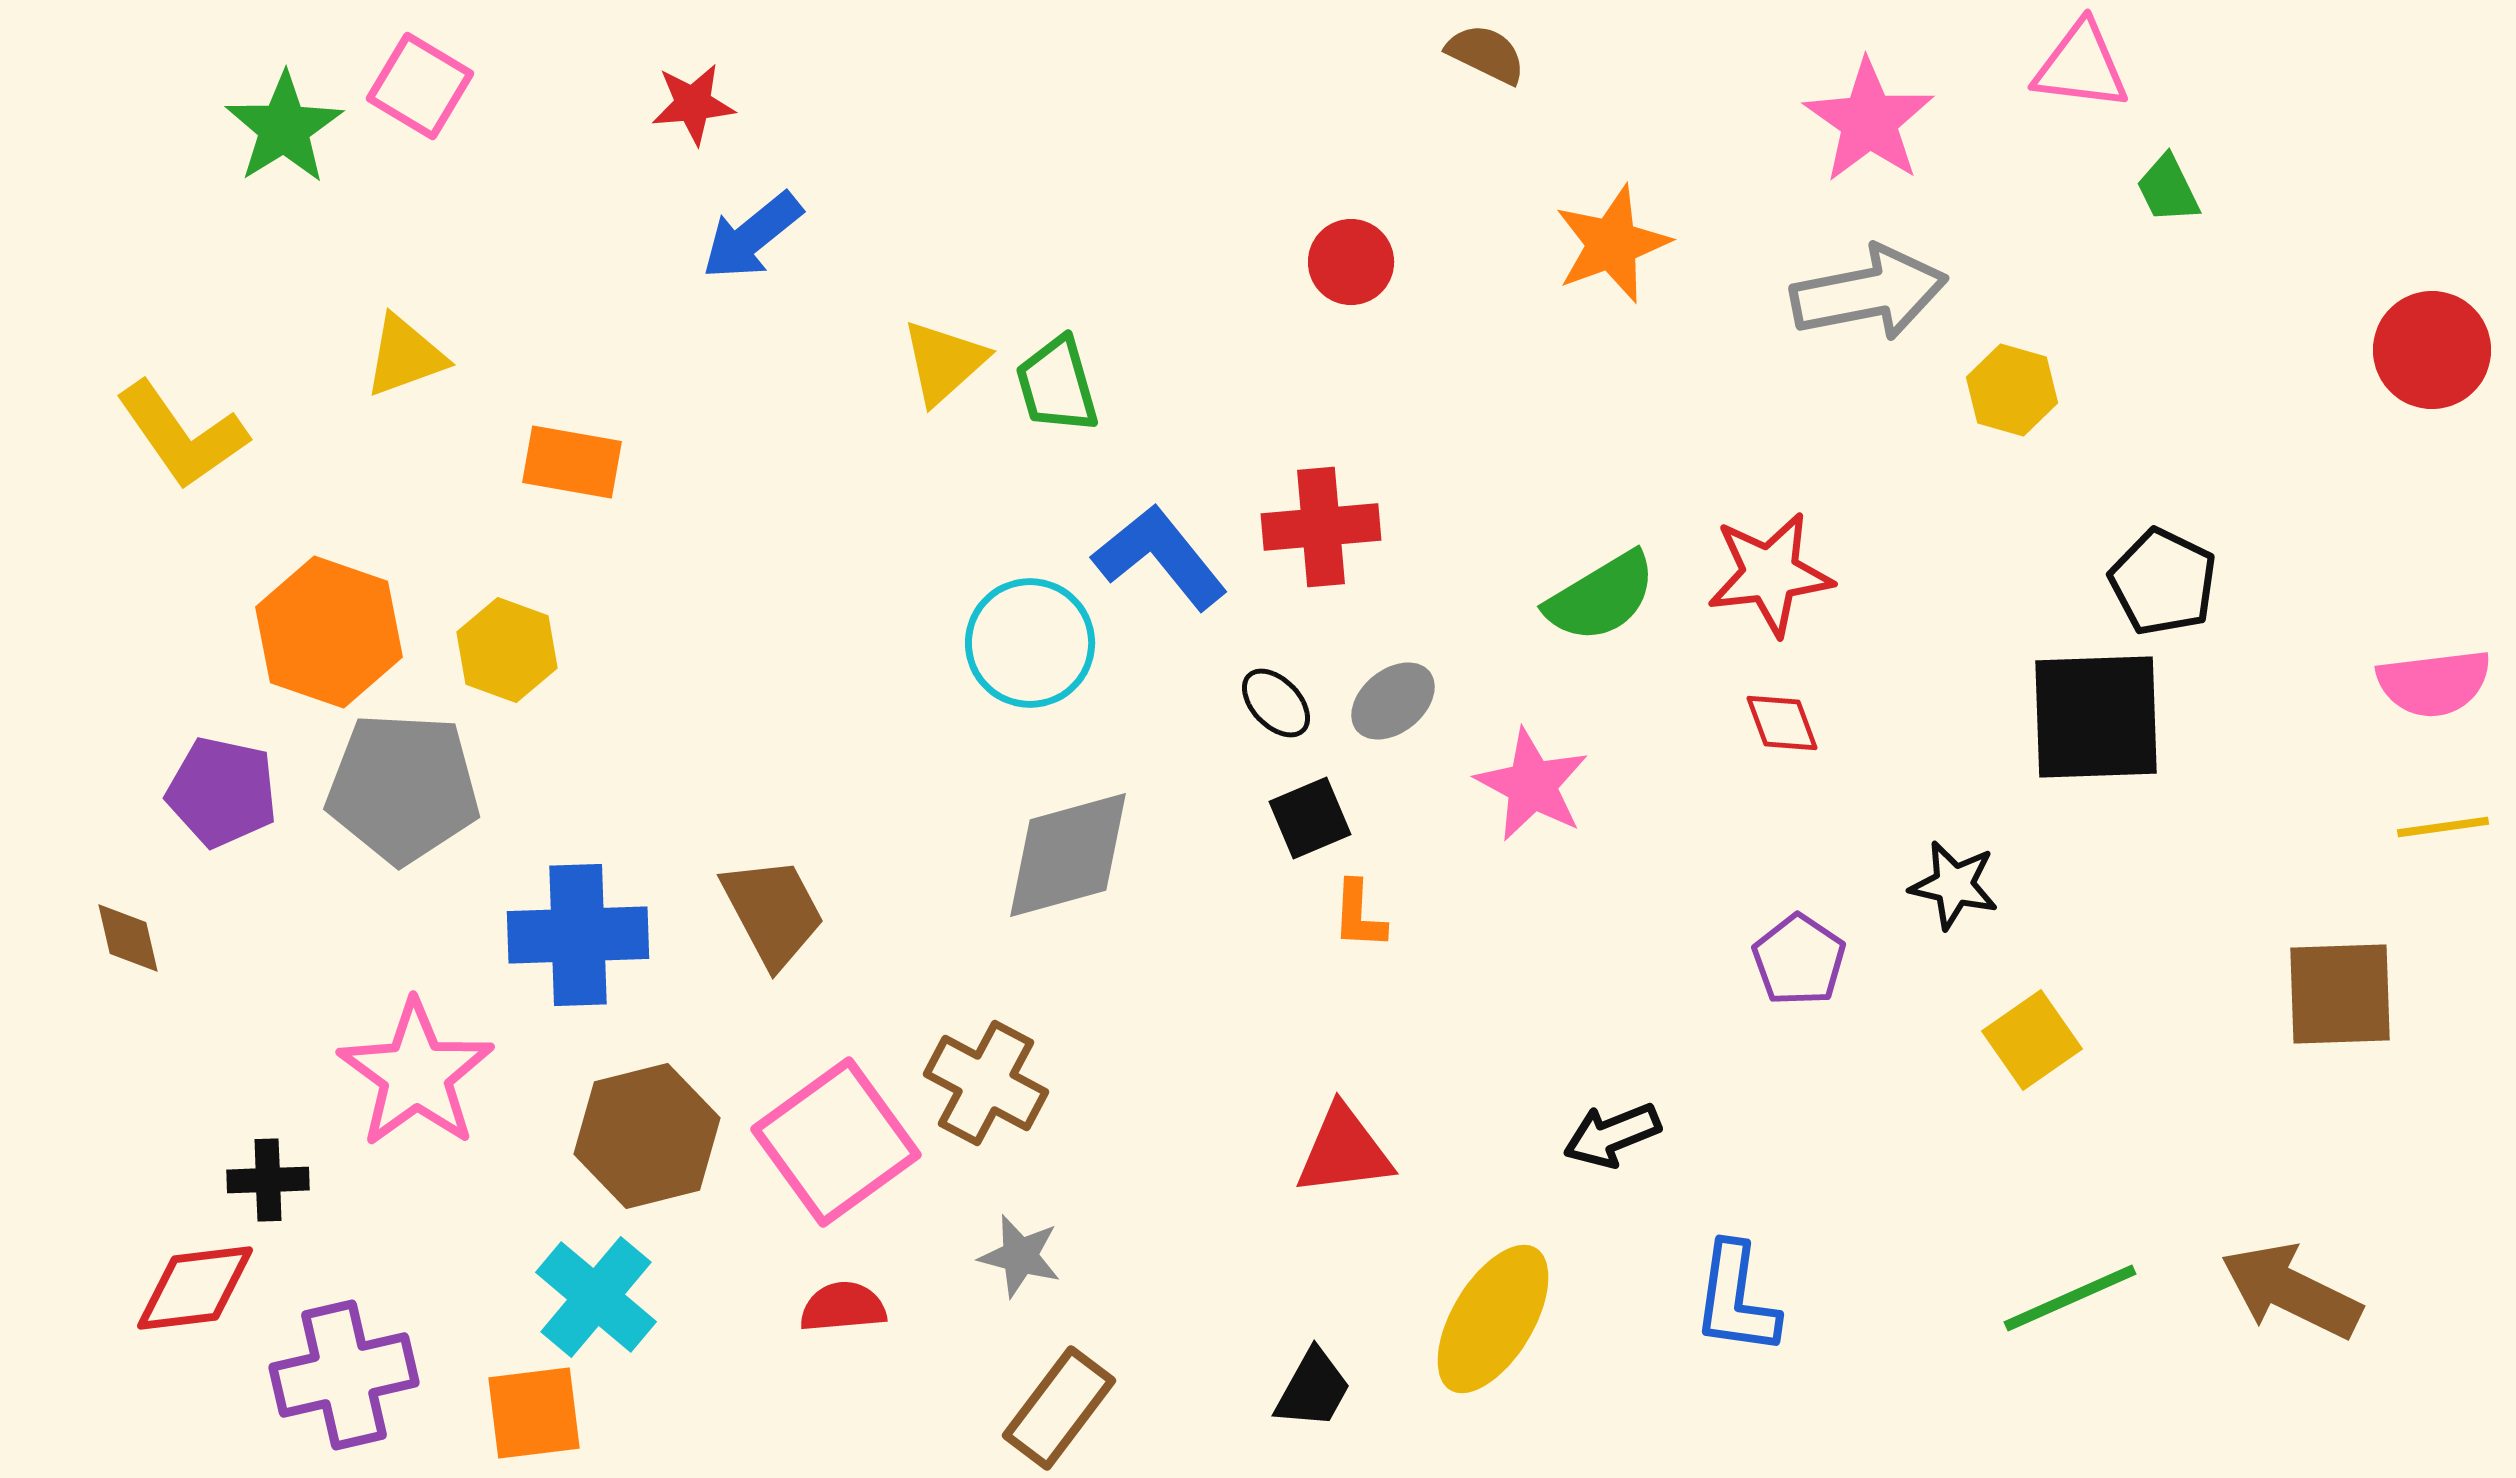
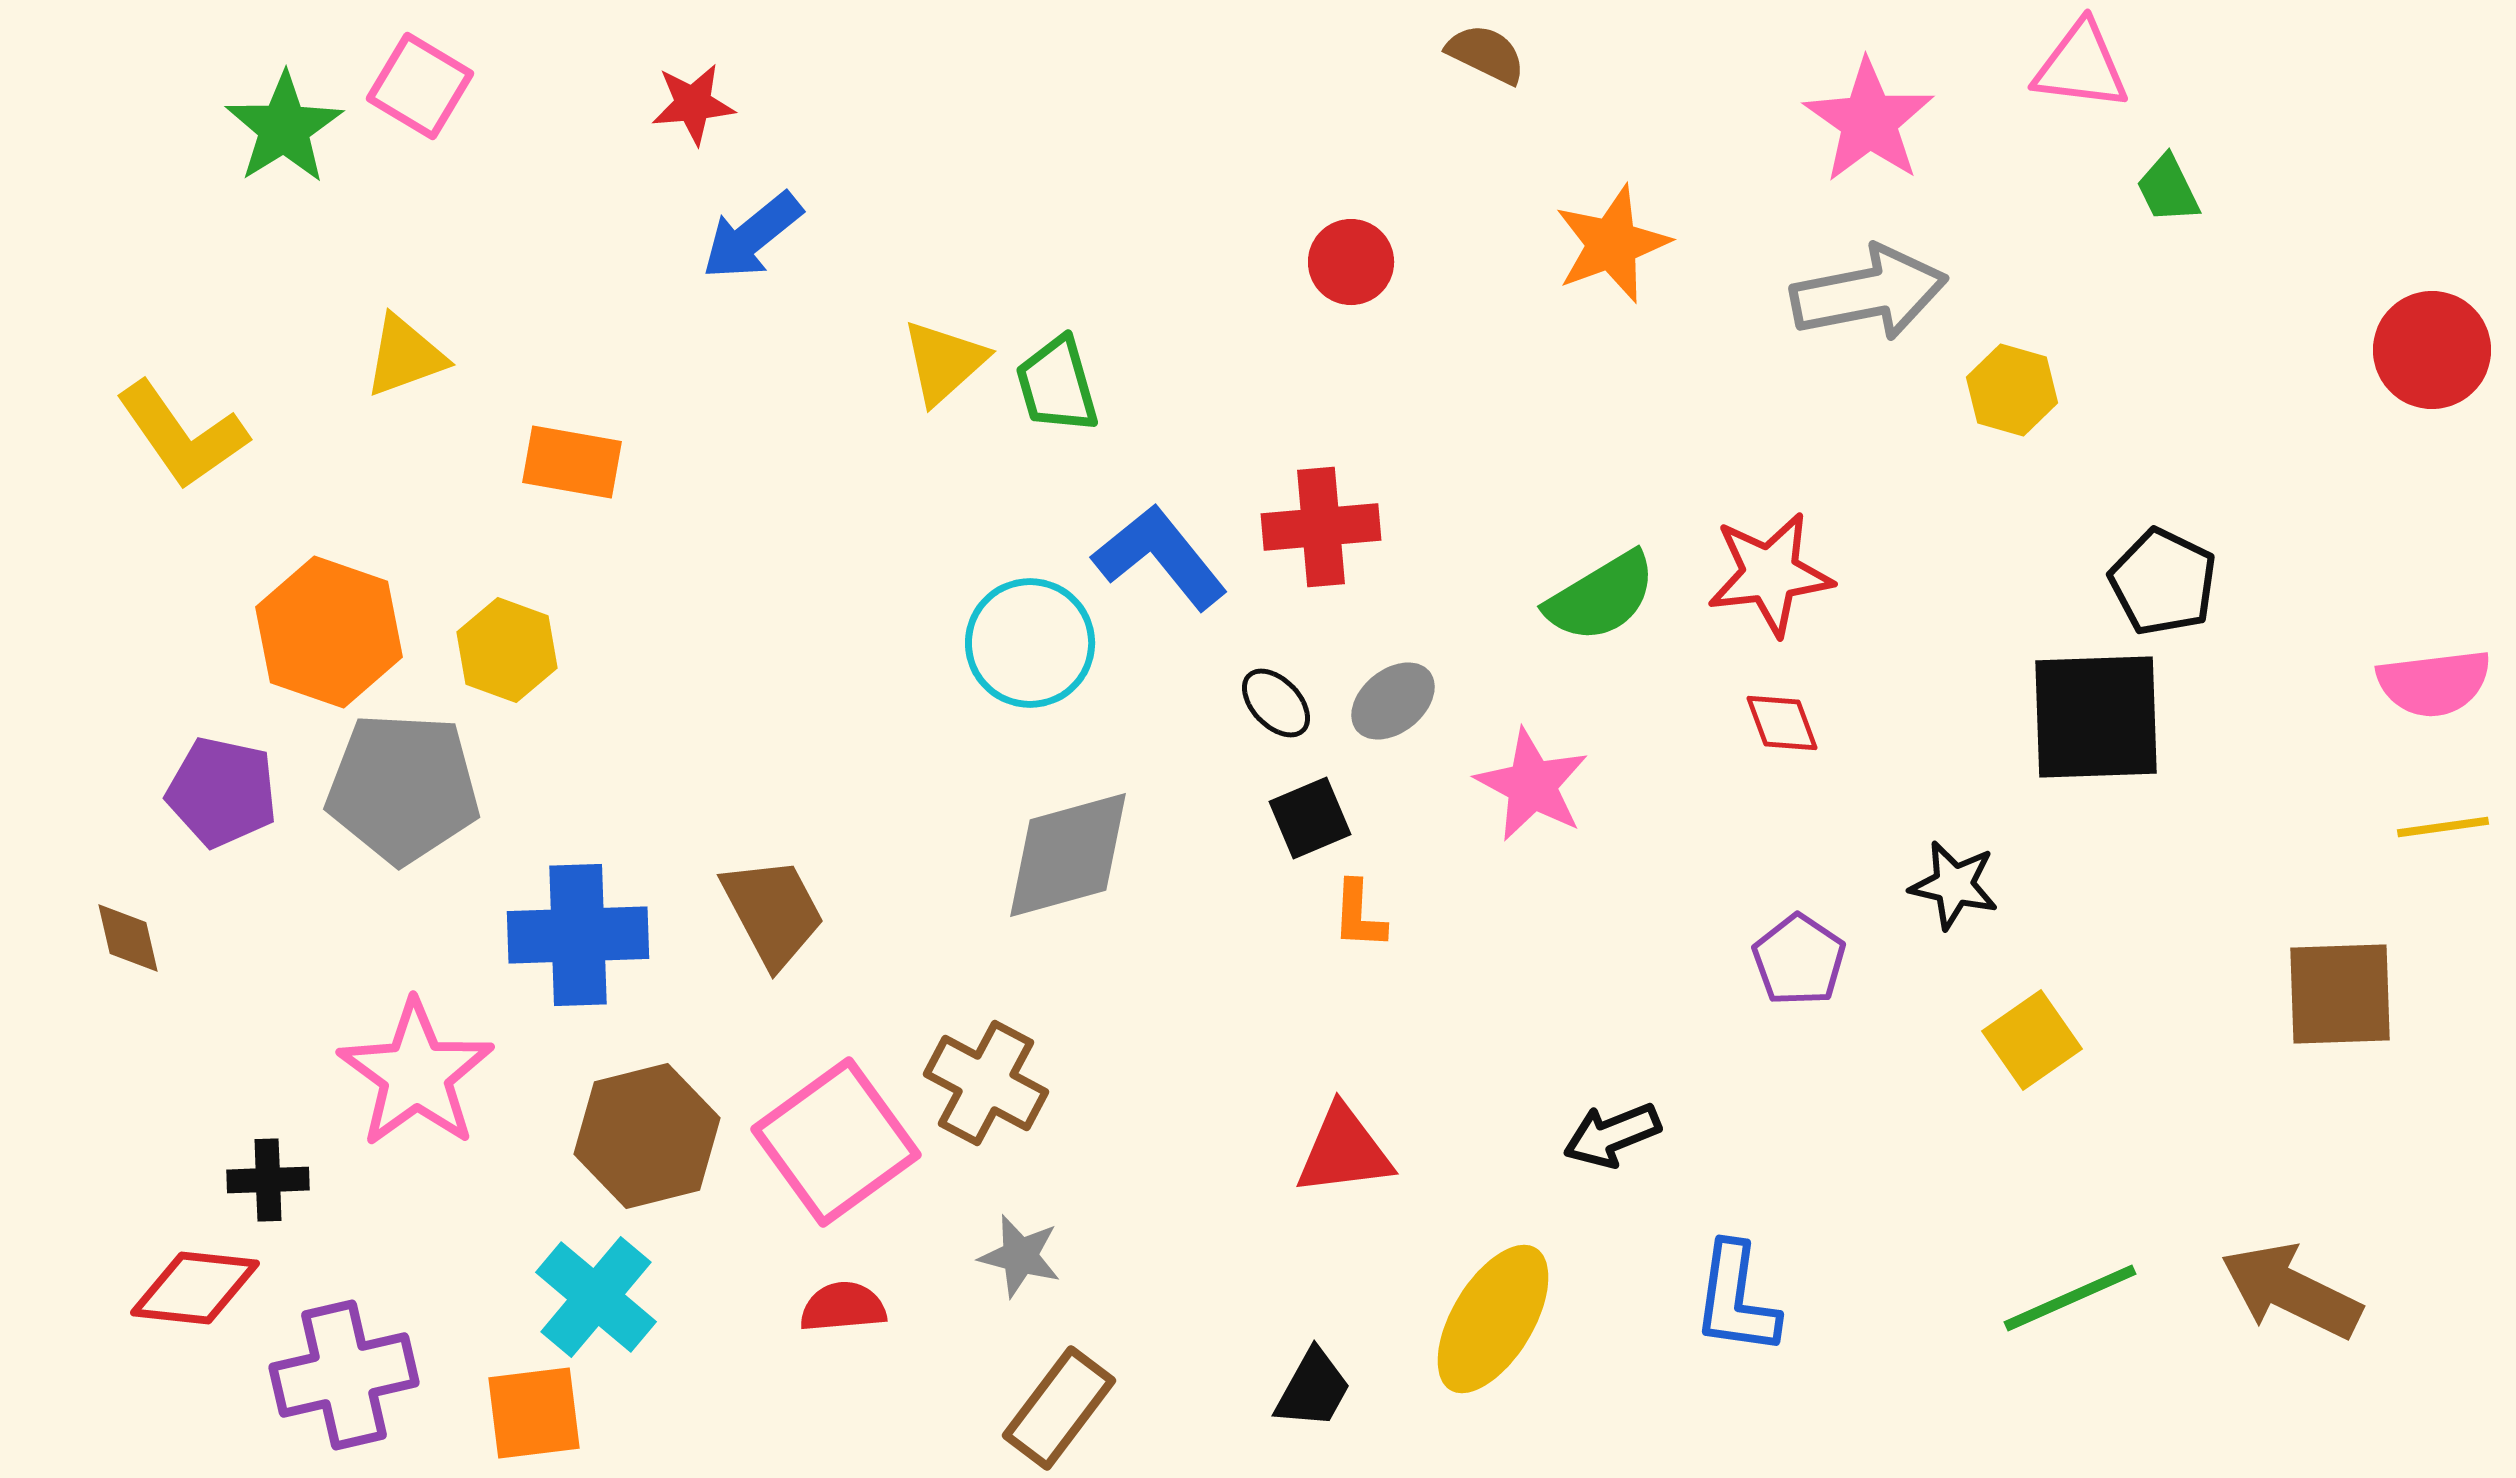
red diamond at (195, 1288): rotated 13 degrees clockwise
